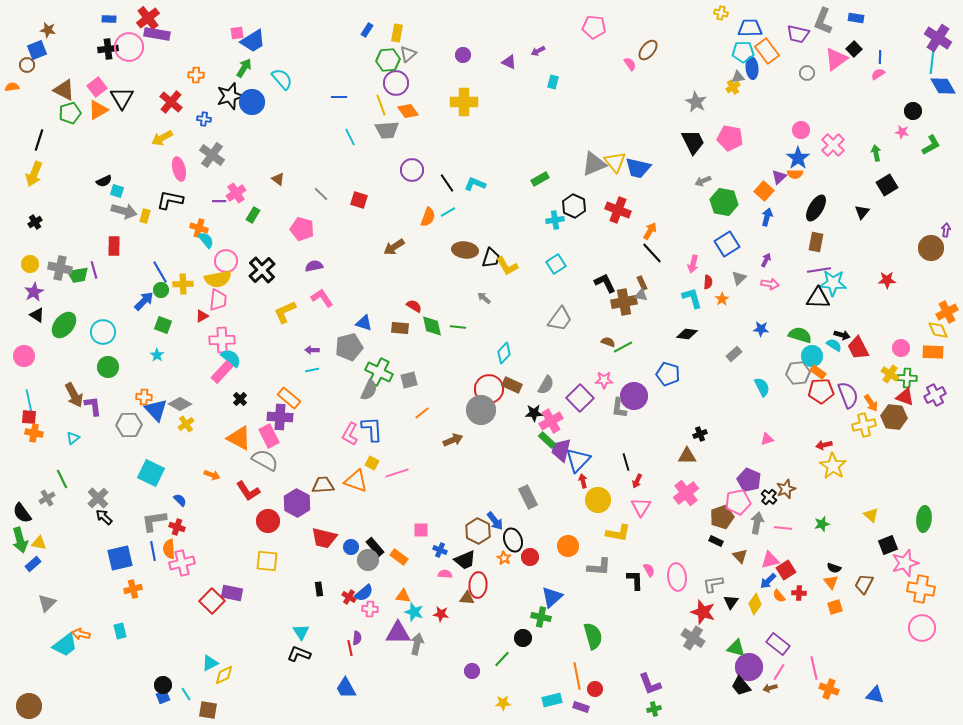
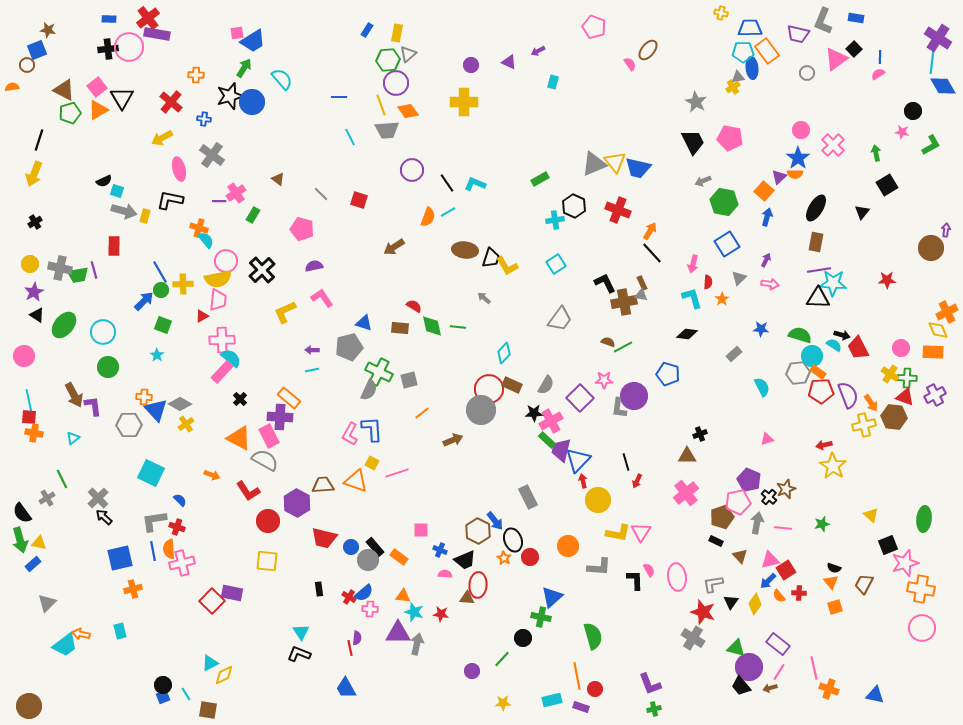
pink pentagon at (594, 27): rotated 15 degrees clockwise
purple circle at (463, 55): moved 8 px right, 10 px down
pink triangle at (641, 507): moved 25 px down
